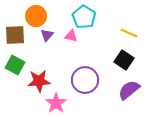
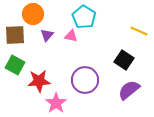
orange circle: moved 3 px left, 2 px up
yellow line: moved 10 px right, 2 px up
